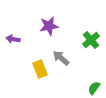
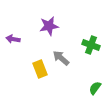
green cross: moved 5 px down; rotated 30 degrees counterclockwise
green semicircle: moved 1 px right
